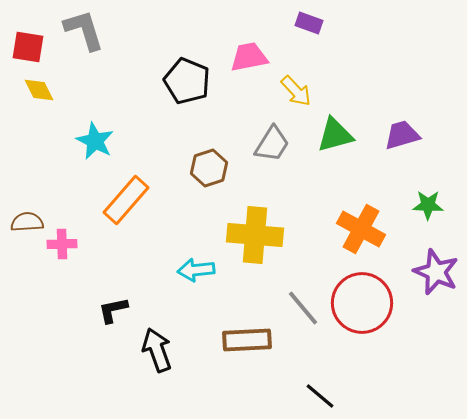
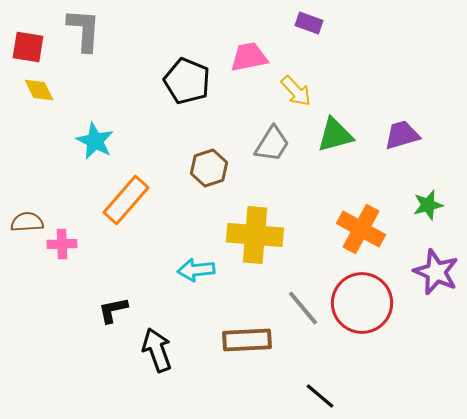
gray L-shape: rotated 21 degrees clockwise
green star: rotated 16 degrees counterclockwise
